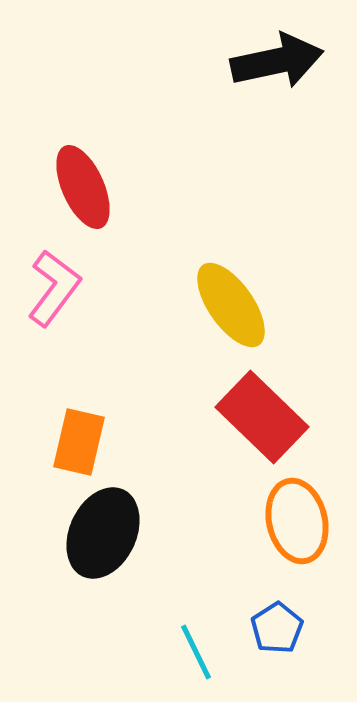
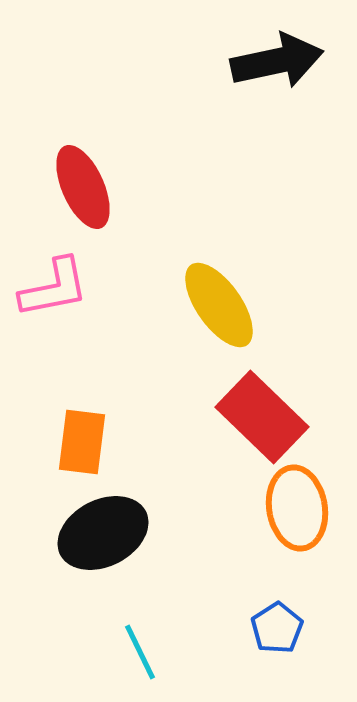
pink L-shape: rotated 42 degrees clockwise
yellow ellipse: moved 12 px left
orange rectangle: moved 3 px right; rotated 6 degrees counterclockwise
orange ellipse: moved 13 px up; rotated 4 degrees clockwise
black ellipse: rotated 38 degrees clockwise
cyan line: moved 56 px left
